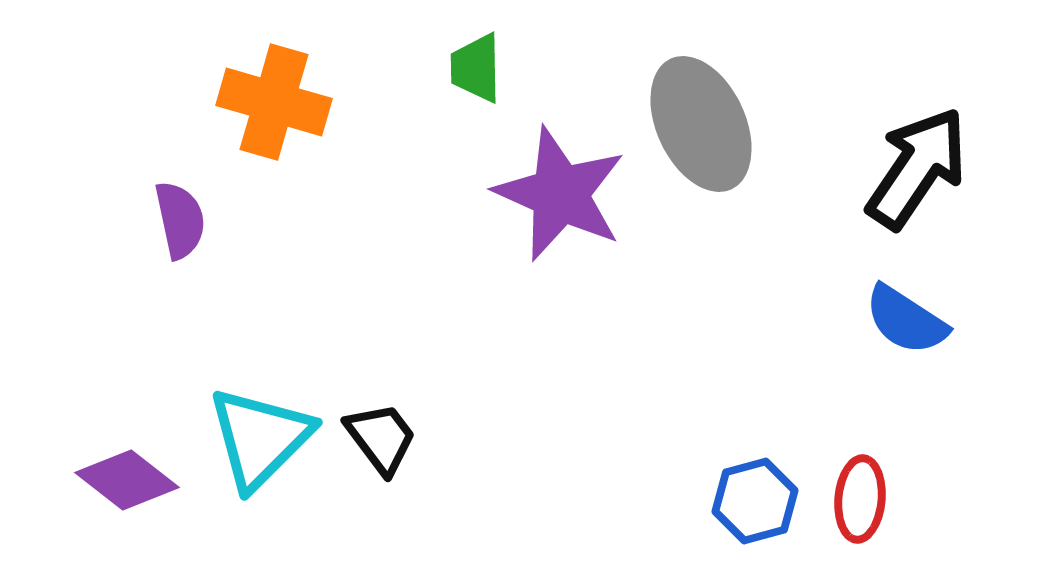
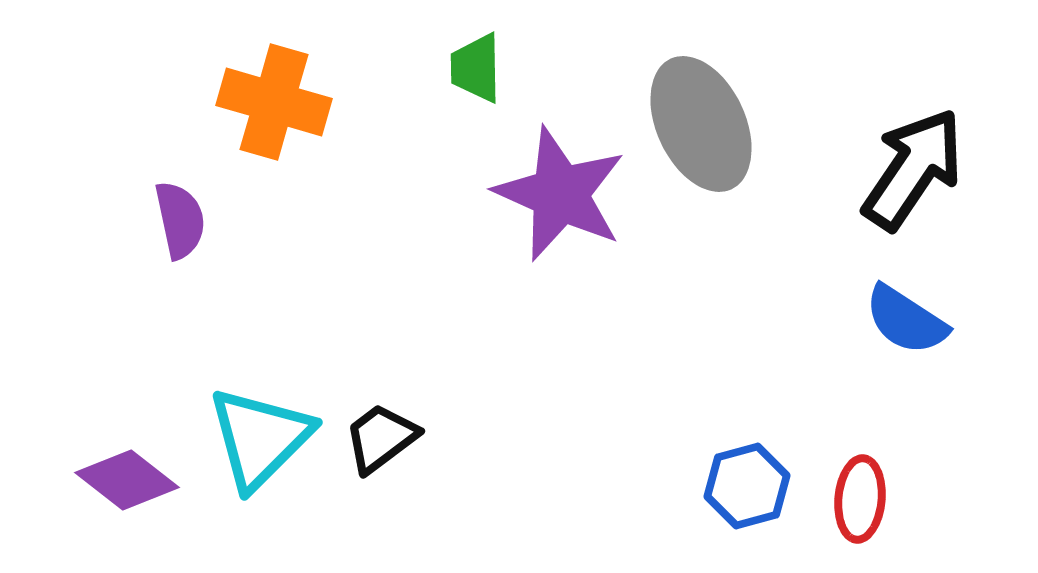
black arrow: moved 4 px left, 1 px down
black trapezoid: rotated 90 degrees counterclockwise
blue hexagon: moved 8 px left, 15 px up
